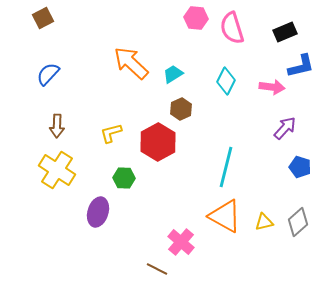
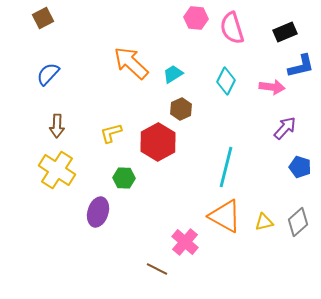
pink cross: moved 4 px right
